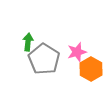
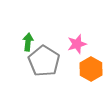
pink star: moved 8 px up
gray pentagon: moved 2 px down
